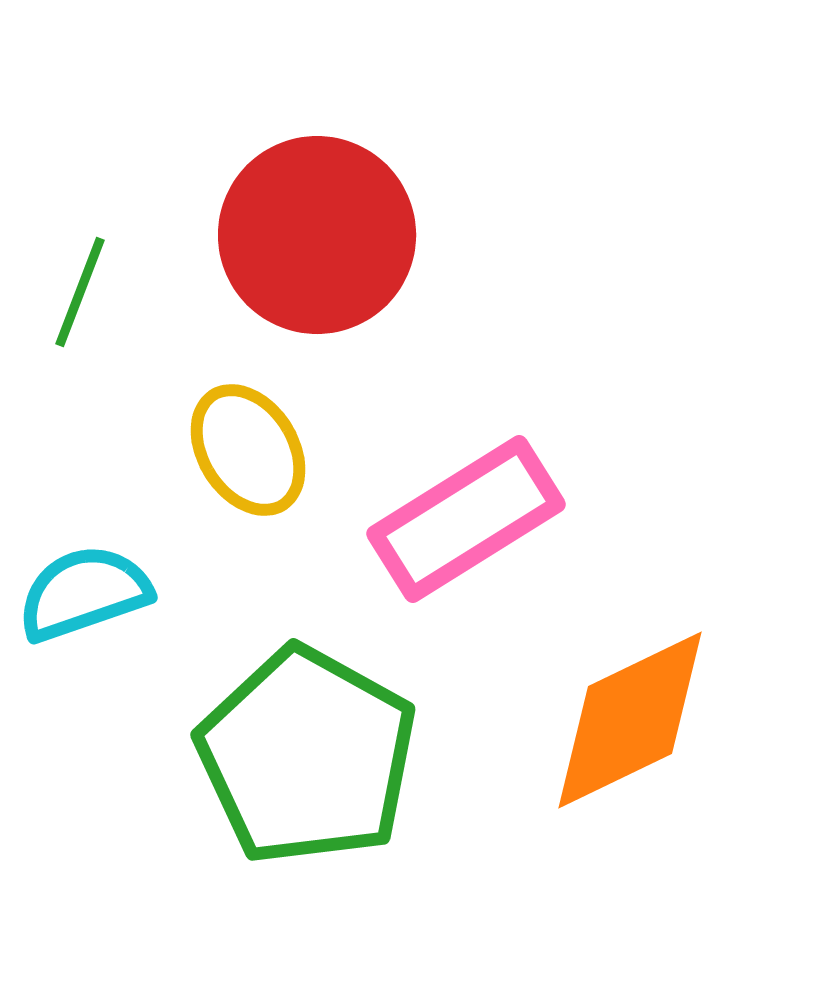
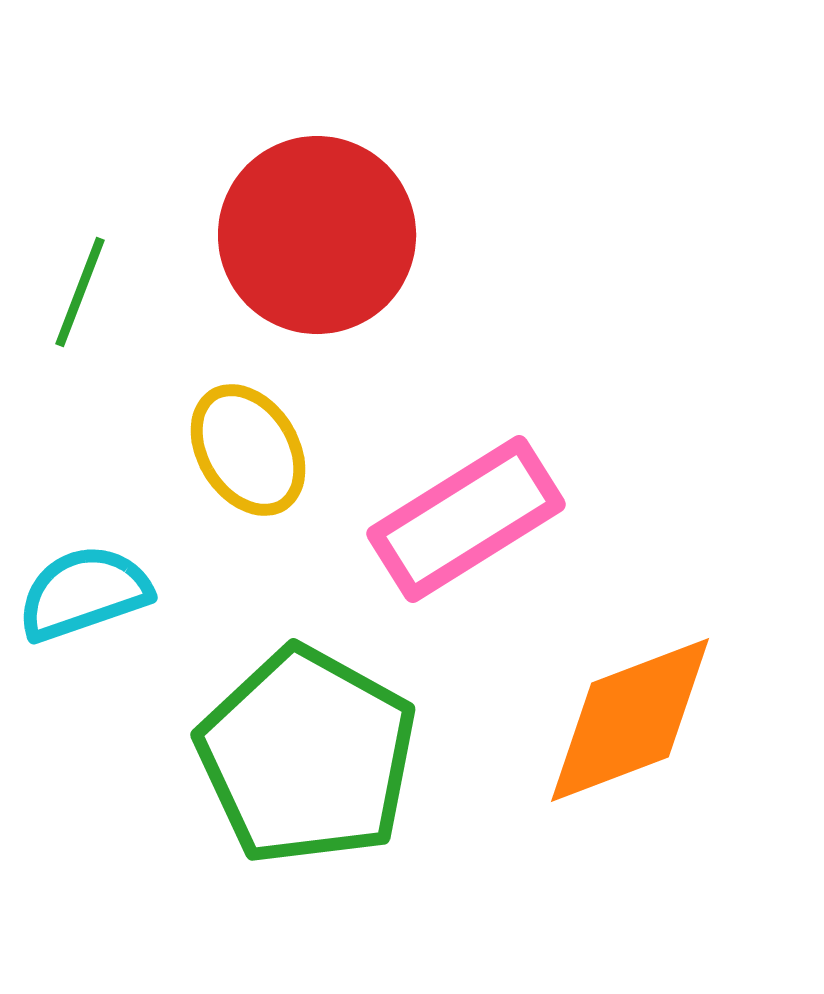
orange diamond: rotated 5 degrees clockwise
